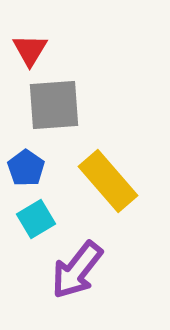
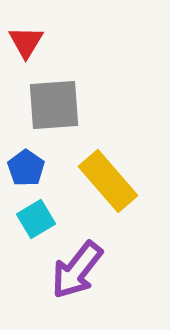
red triangle: moved 4 px left, 8 px up
